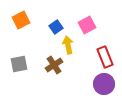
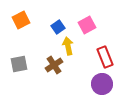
blue square: moved 2 px right
yellow arrow: moved 1 px down
purple circle: moved 2 px left
